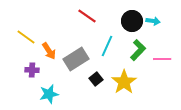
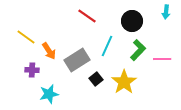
cyan arrow: moved 13 px right, 9 px up; rotated 88 degrees clockwise
gray rectangle: moved 1 px right, 1 px down
